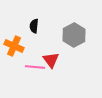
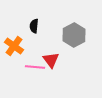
orange cross: rotated 12 degrees clockwise
